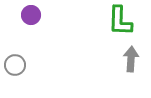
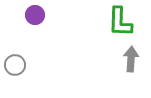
purple circle: moved 4 px right
green L-shape: moved 1 px down
